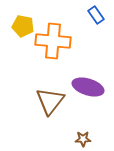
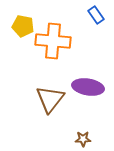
purple ellipse: rotated 8 degrees counterclockwise
brown triangle: moved 2 px up
